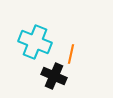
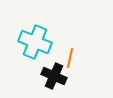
orange line: moved 1 px left, 4 px down
